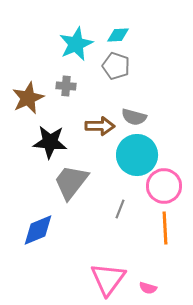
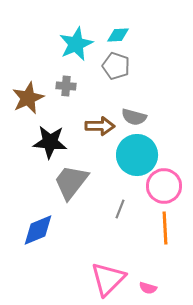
pink triangle: rotated 9 degrees clockwise
